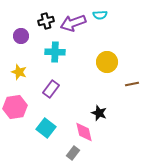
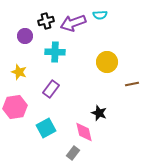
purple circle: moved 4 px right
cyan square: rotated 24 degrees clockwise
